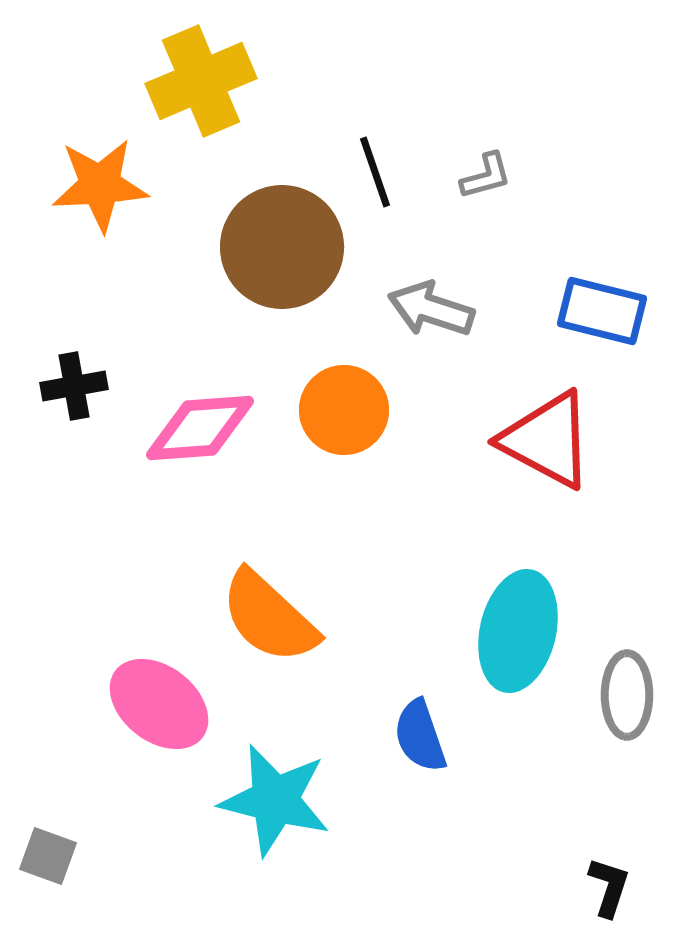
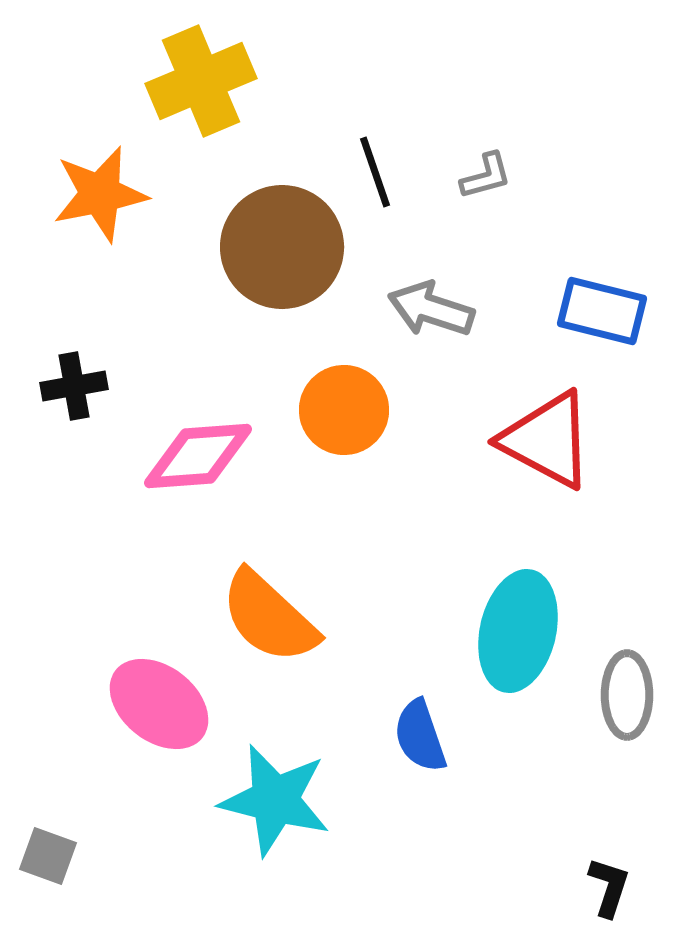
orange star: moved 9 px down; rotated 8 degrees counterclockwise
pink diamond: moved 2 px left, 28 px down
